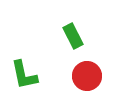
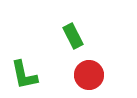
red circle: moved 2 px right, 1 px up
